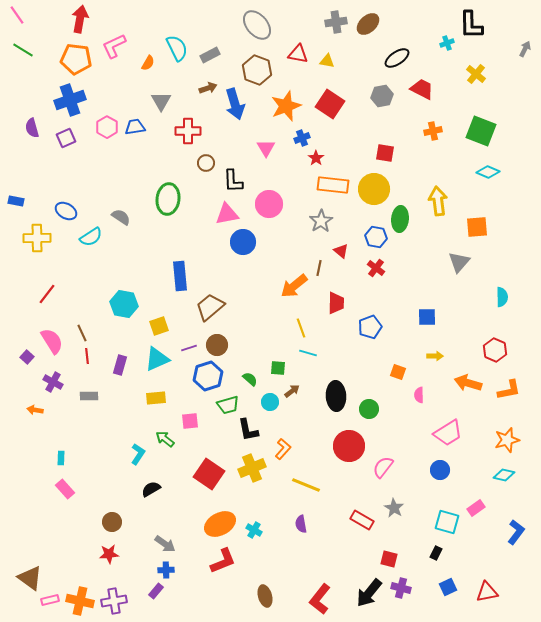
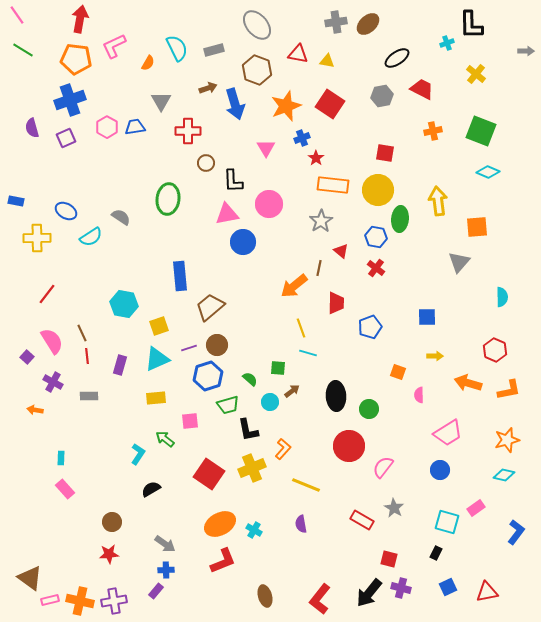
gray arrow at (525, 49): moved 1 px right, 2 px down; rotated 63 degrees clockwise
gray rectangle at (210, 55): moved 4 px right, 5 px up; rotated 12 degrees clockwise
yellow circle at (374, 189): moved 4 px right, 1 px down
